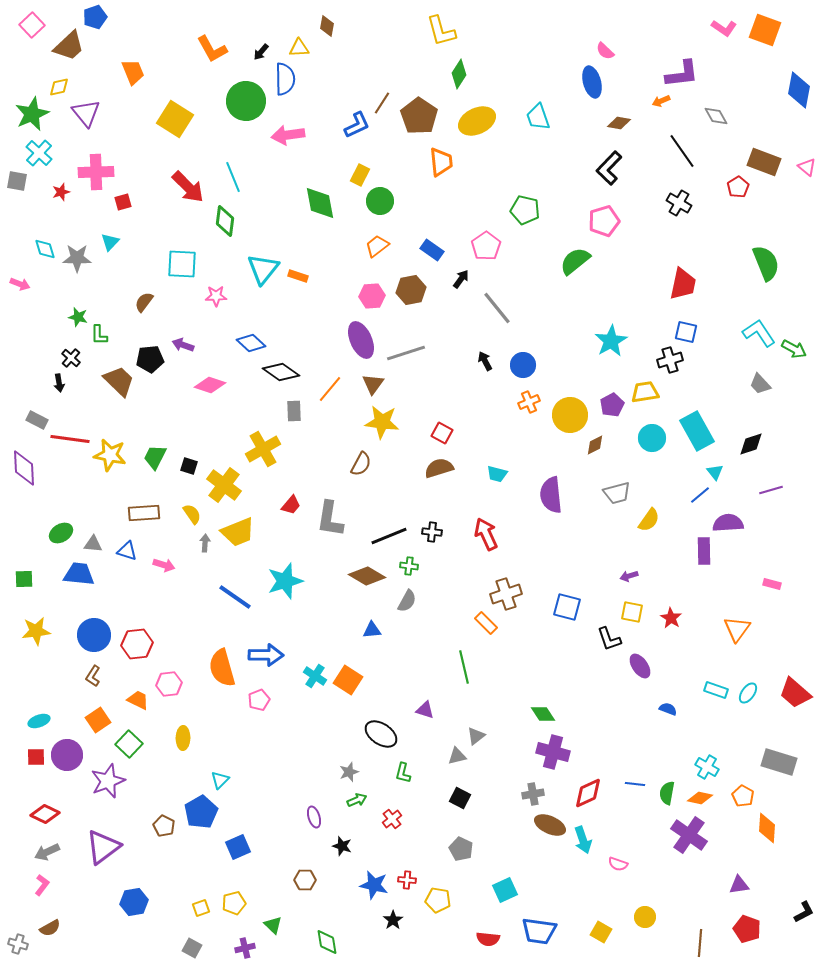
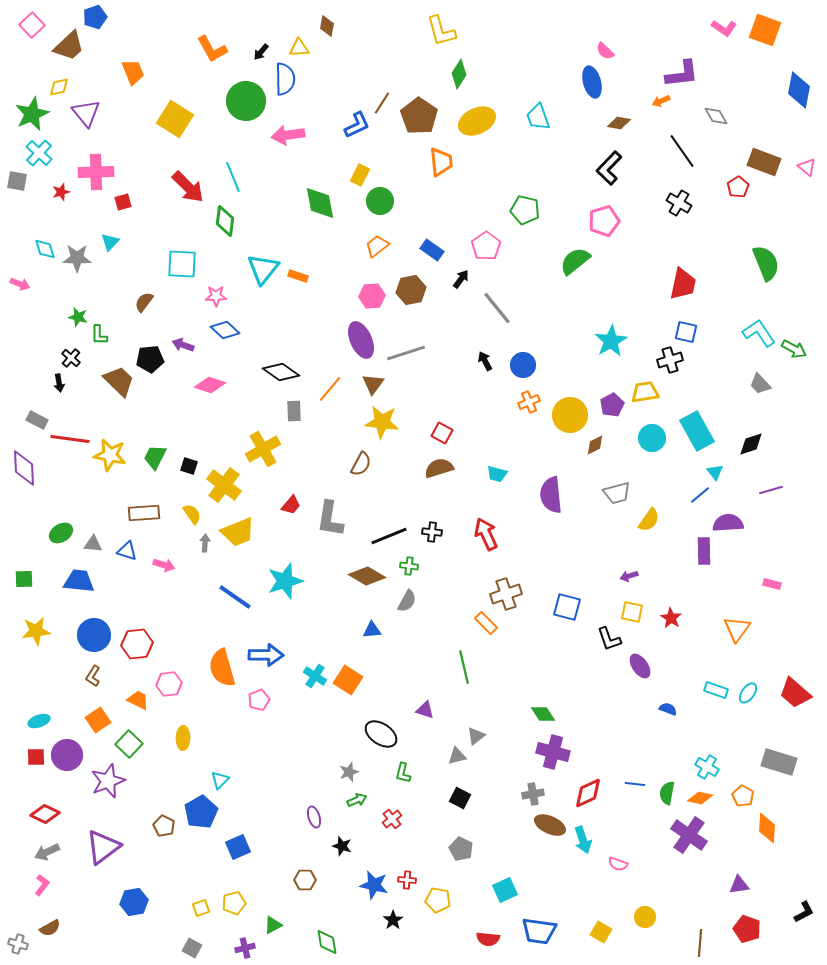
blue diamond at (251, 343): moved 26 px left, 13 px up
blue trapezoid at (79, 574): moved 7 px down
green triangle at (273, 925): rotated 48 degrees clockwise
